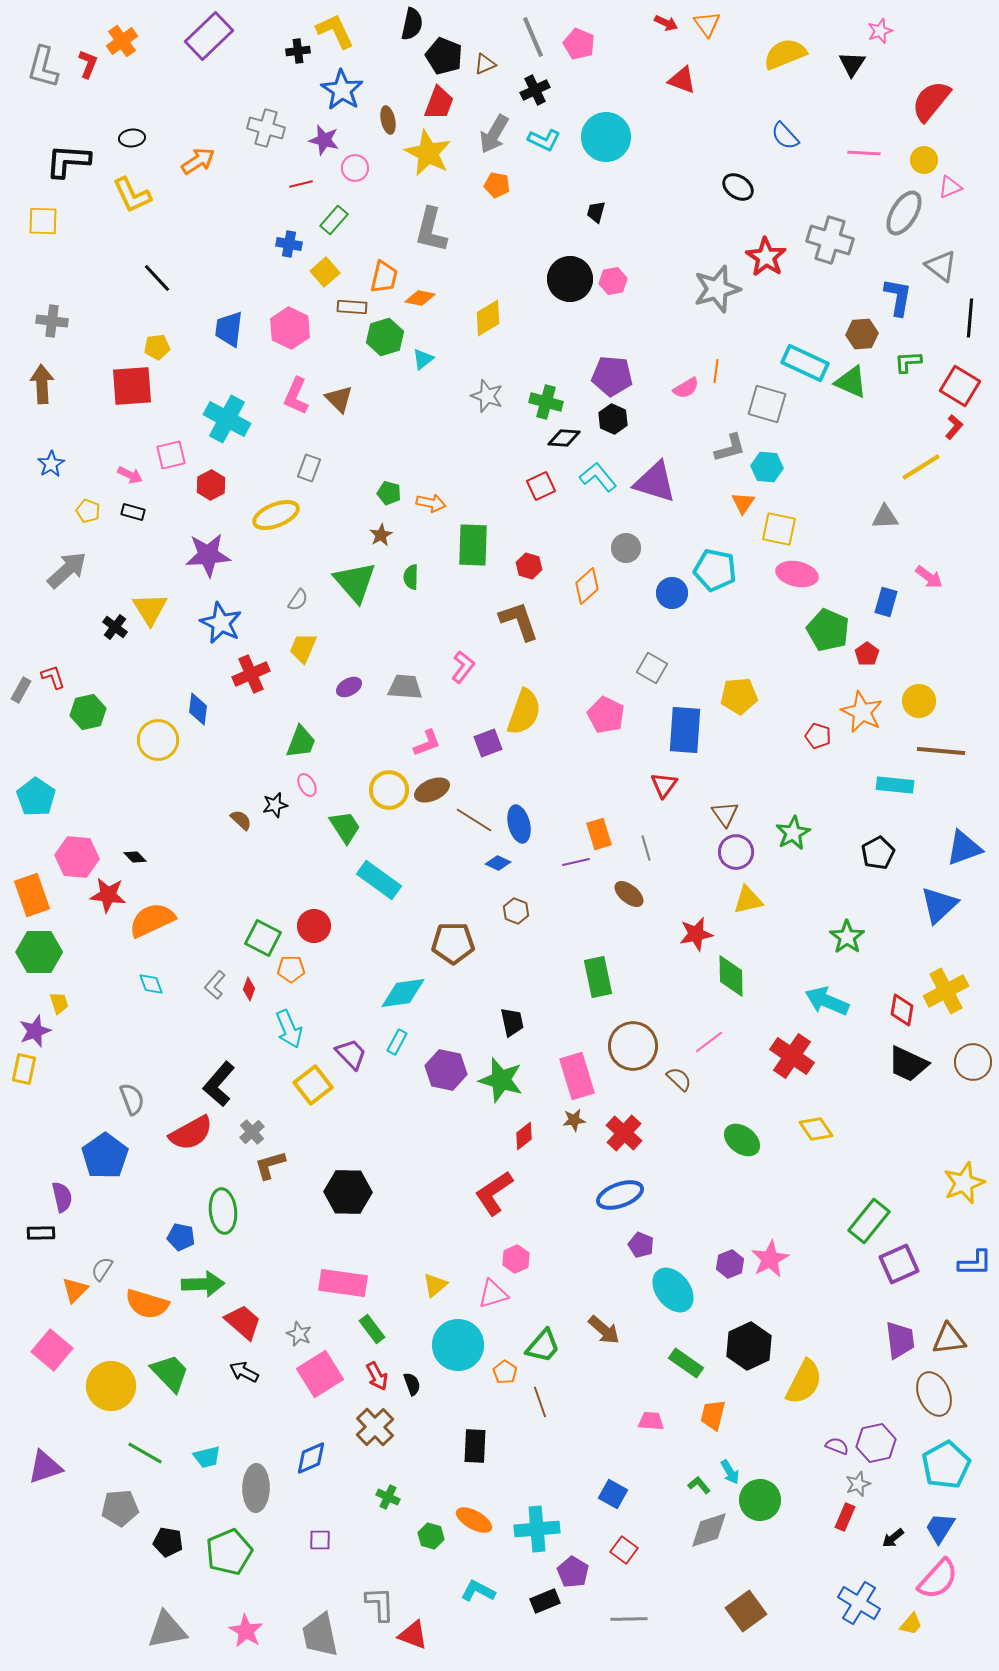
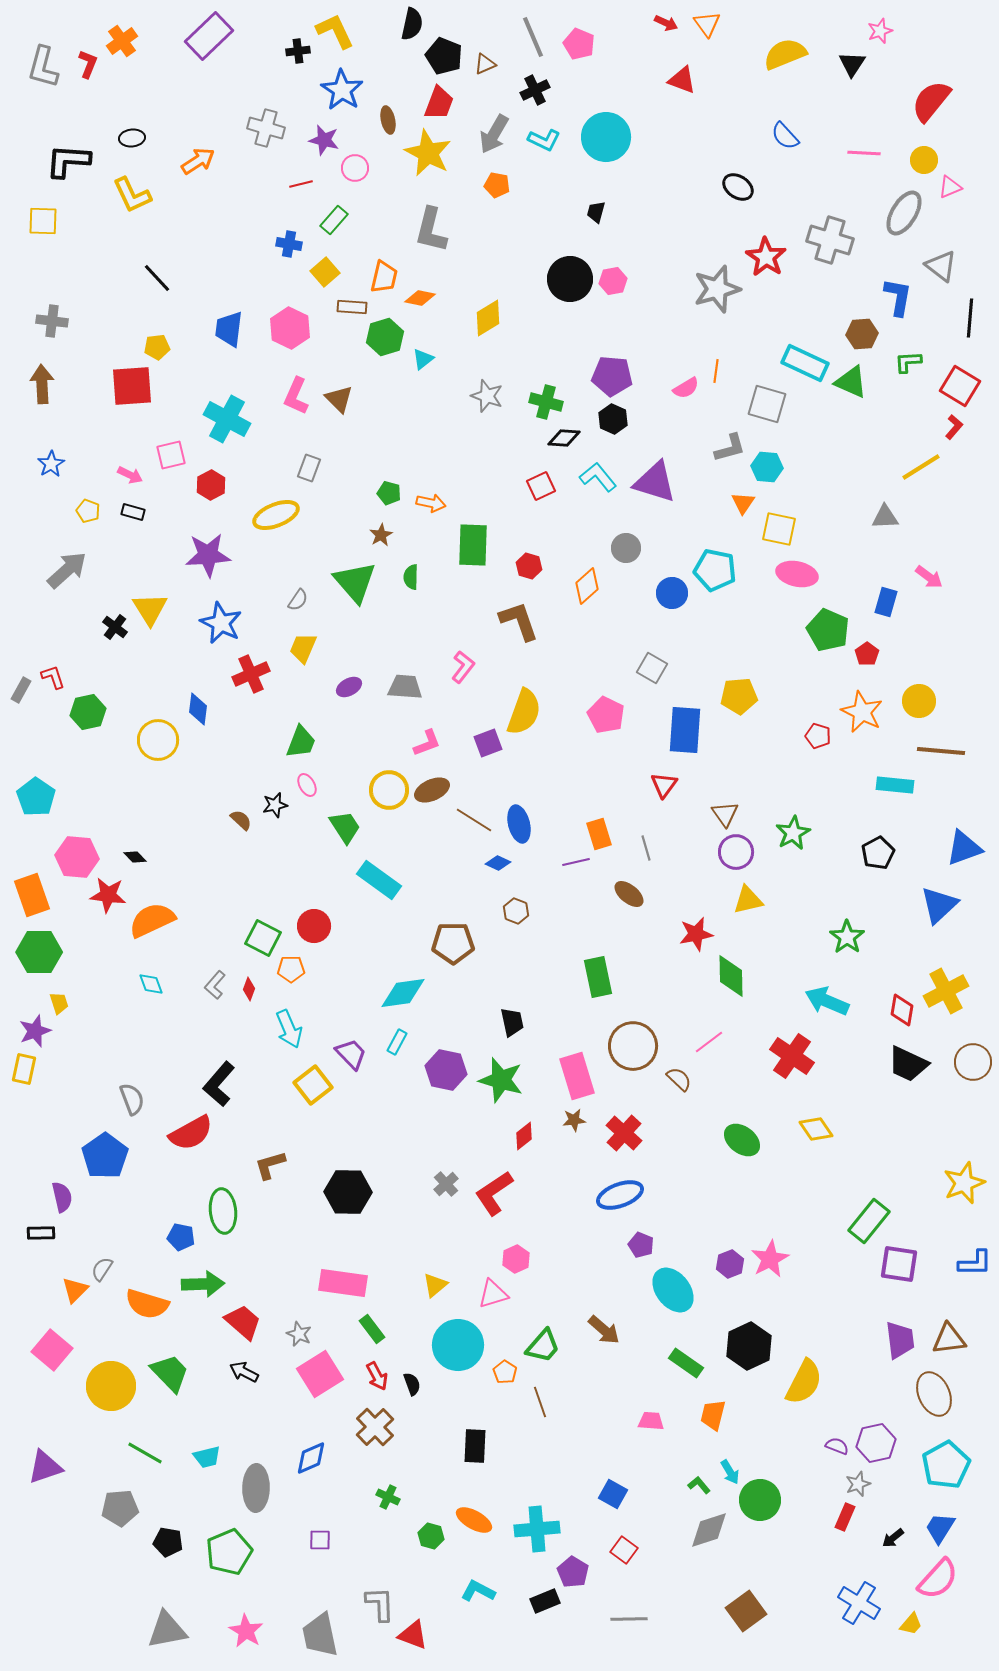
gray cross at (252, 1132): moved 194 px right, 52 px down
purple square at (899, 1264): rotated 33 degrees clockwise
